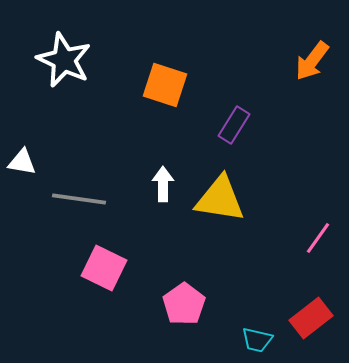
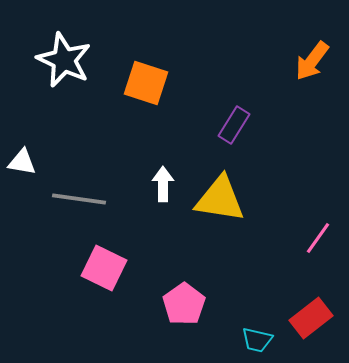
orange square: moved 19 px left, 2 px up
